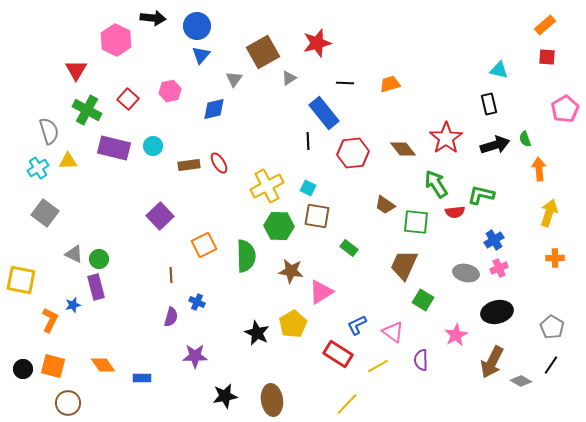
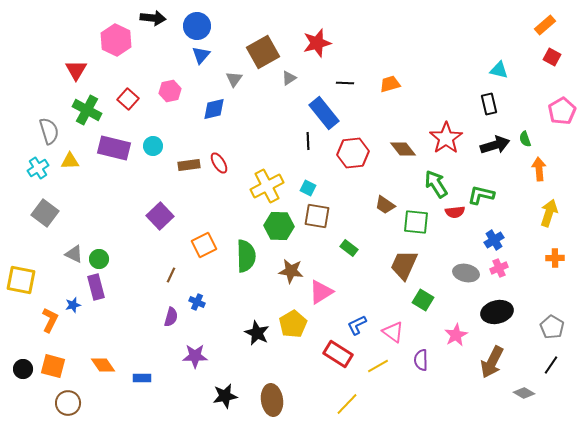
red square at (547, 57): moved 5 px right; rotated 24 degrees clockwise
pink pentagon at (565, 109): moved 3 px left, 2 px down
yellow triangle at (68, 161): moved 2 px right
brown line at (171, 275): rotated 28 degrees clockwise
gray diamond at (521, 381): moved 3 px right, 12 px down
